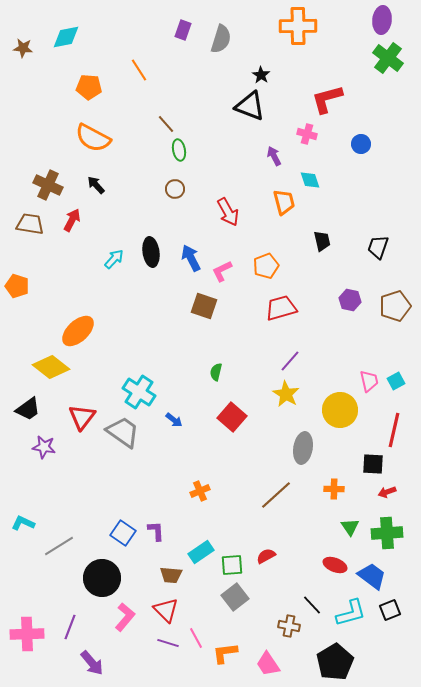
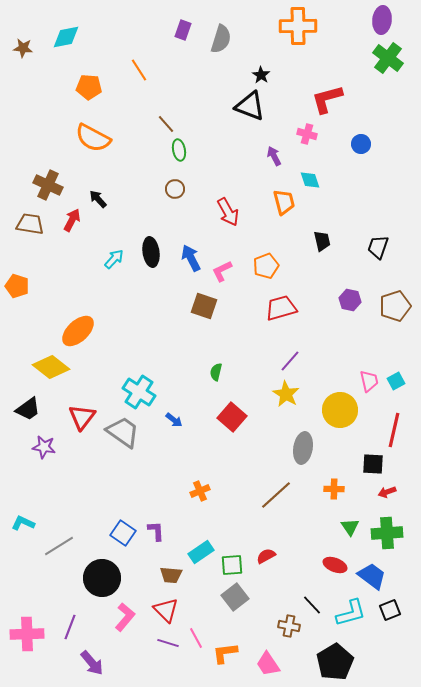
black arrow at (96, 185): moved 2 px right, 14 px down
